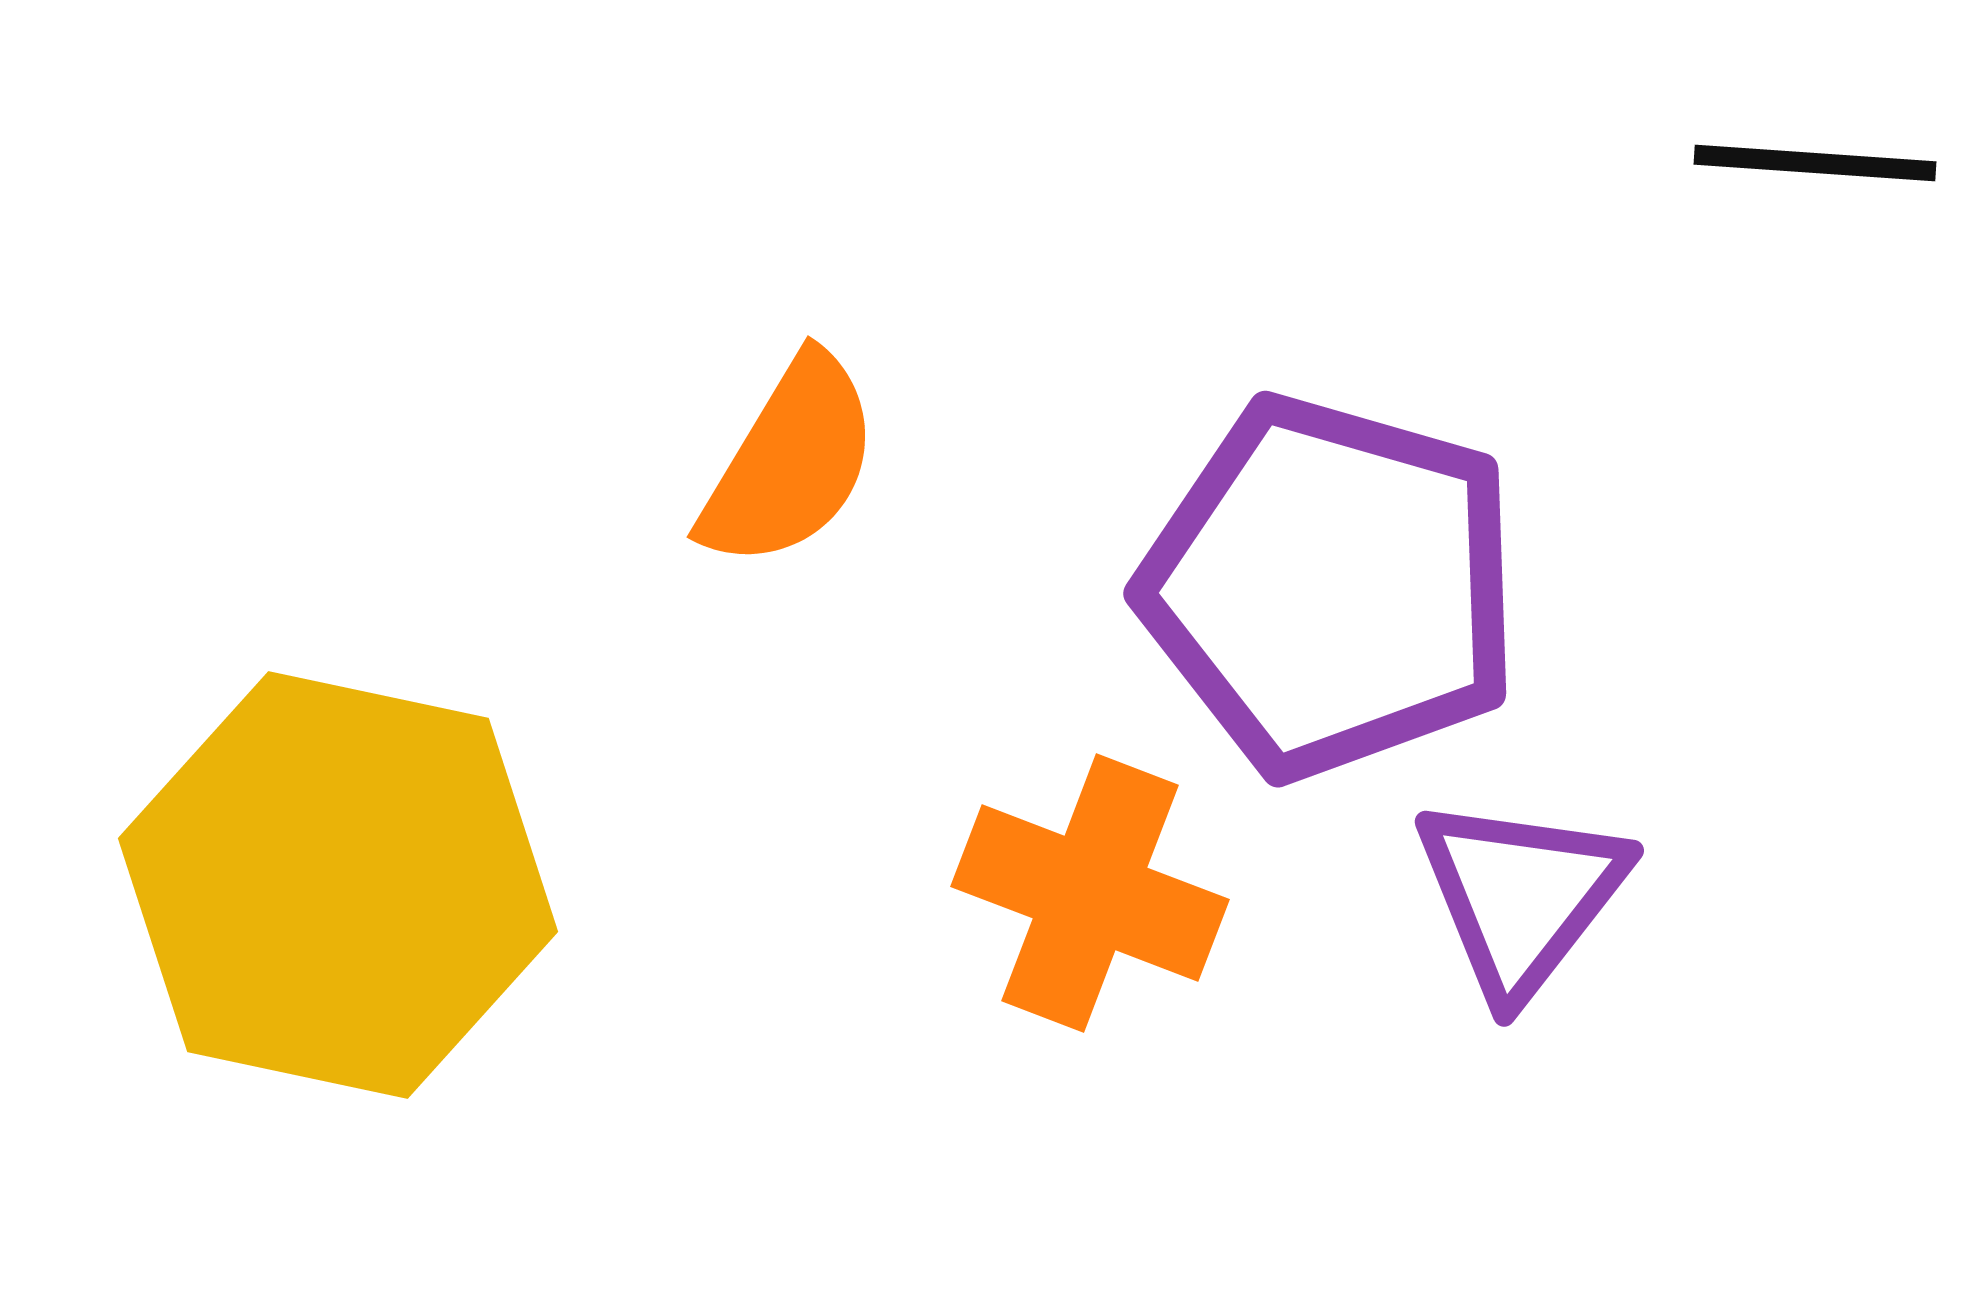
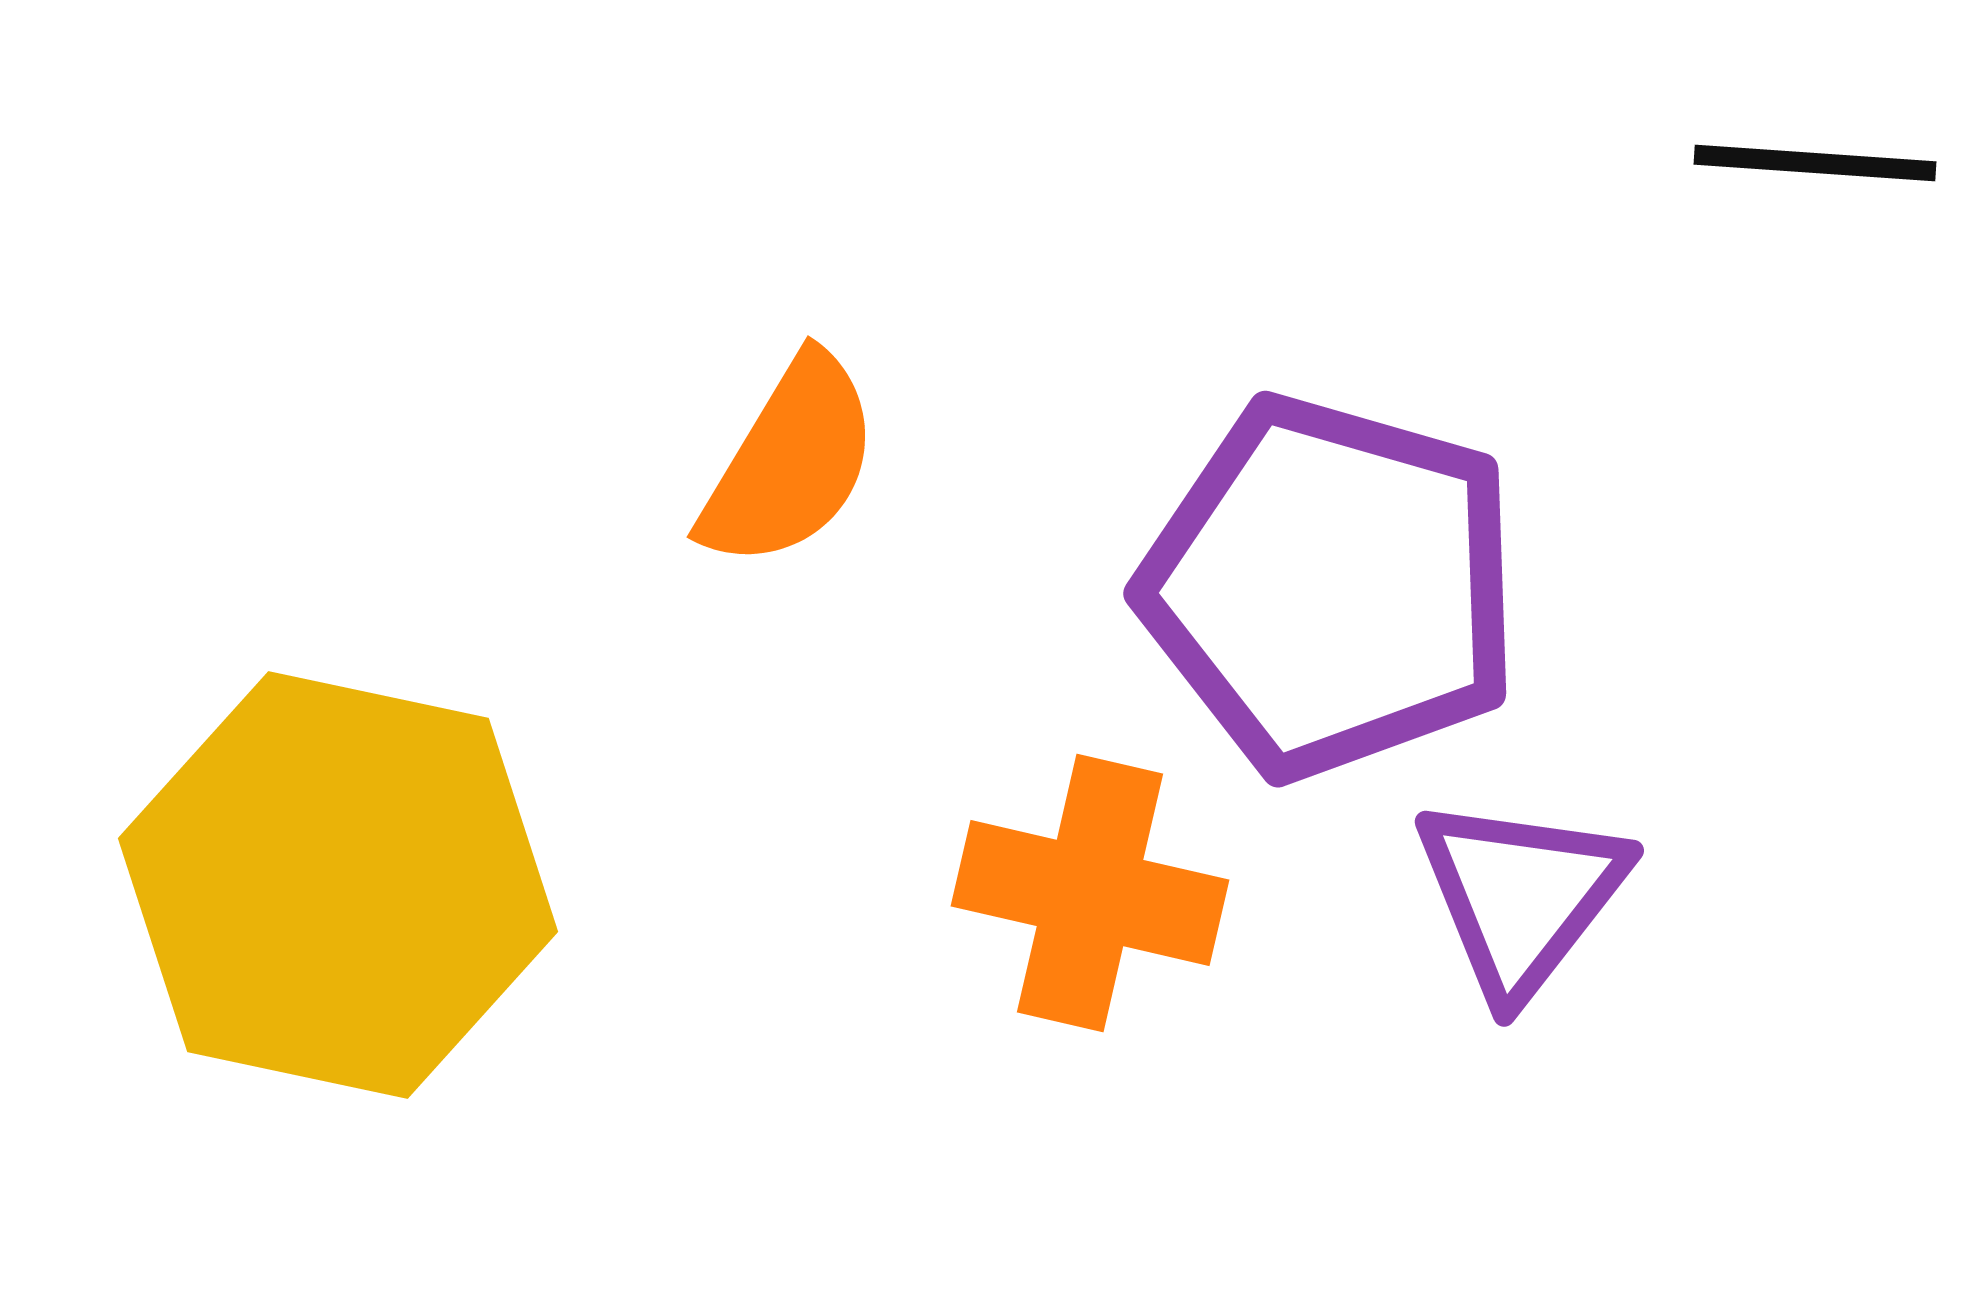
orange cross: rotated 8 degrees counterclockwise
